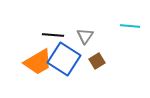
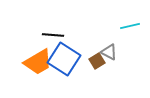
cyan line: rotated 18 degrees counterclockwise
gray triangle: moved 24 px right, 16 px down; rotated 36 degrees counterclockwise
